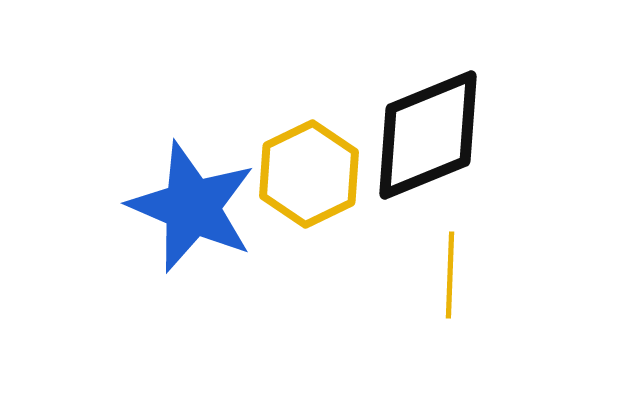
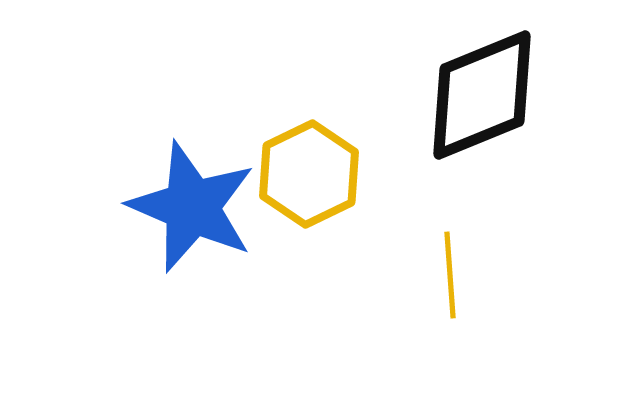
black diamond: moved 54 px right, 40 px up
yellow line: rotated 6 degrees counterclockwise
